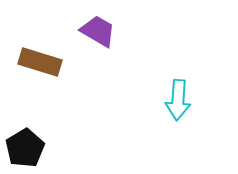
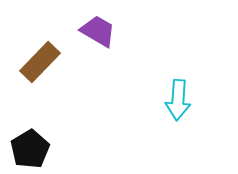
brown rectangle: rotated 63 degrees counterclockwise
black pentagon: moved 5 px right, 1 px down
